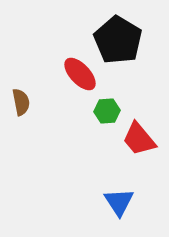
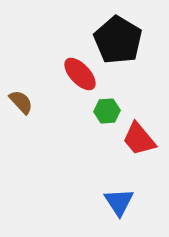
brown semicircle: rotated 32 degrees counterclockwise
